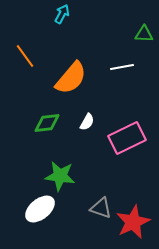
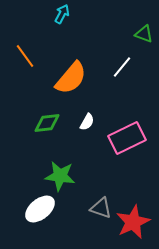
green triangle: rotated 18 degrees clockwise
white line: rotated 40 degrees counterclockwise
